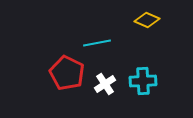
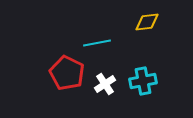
yellow diamond: moved 2 px down; rotated 30 degrees counterclockwise
cyan cross: rotated 8 degrees counterclockwise
